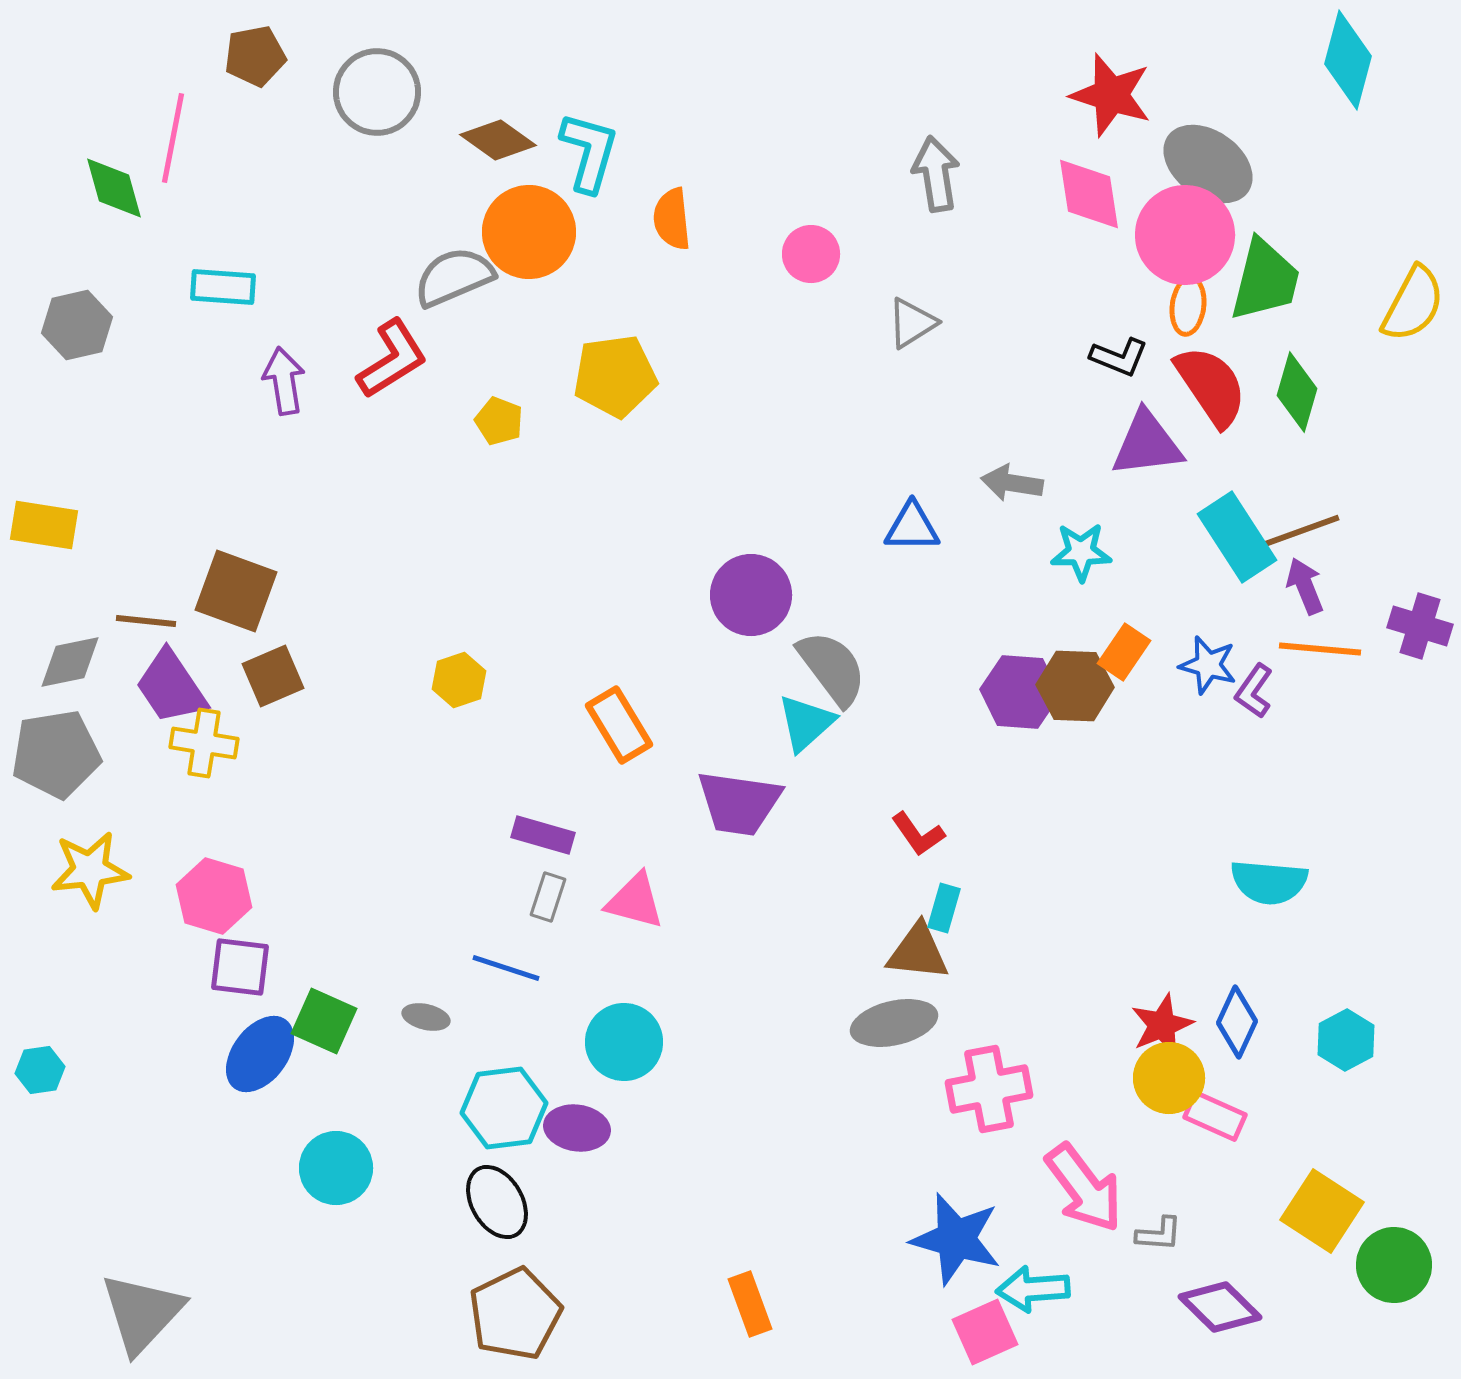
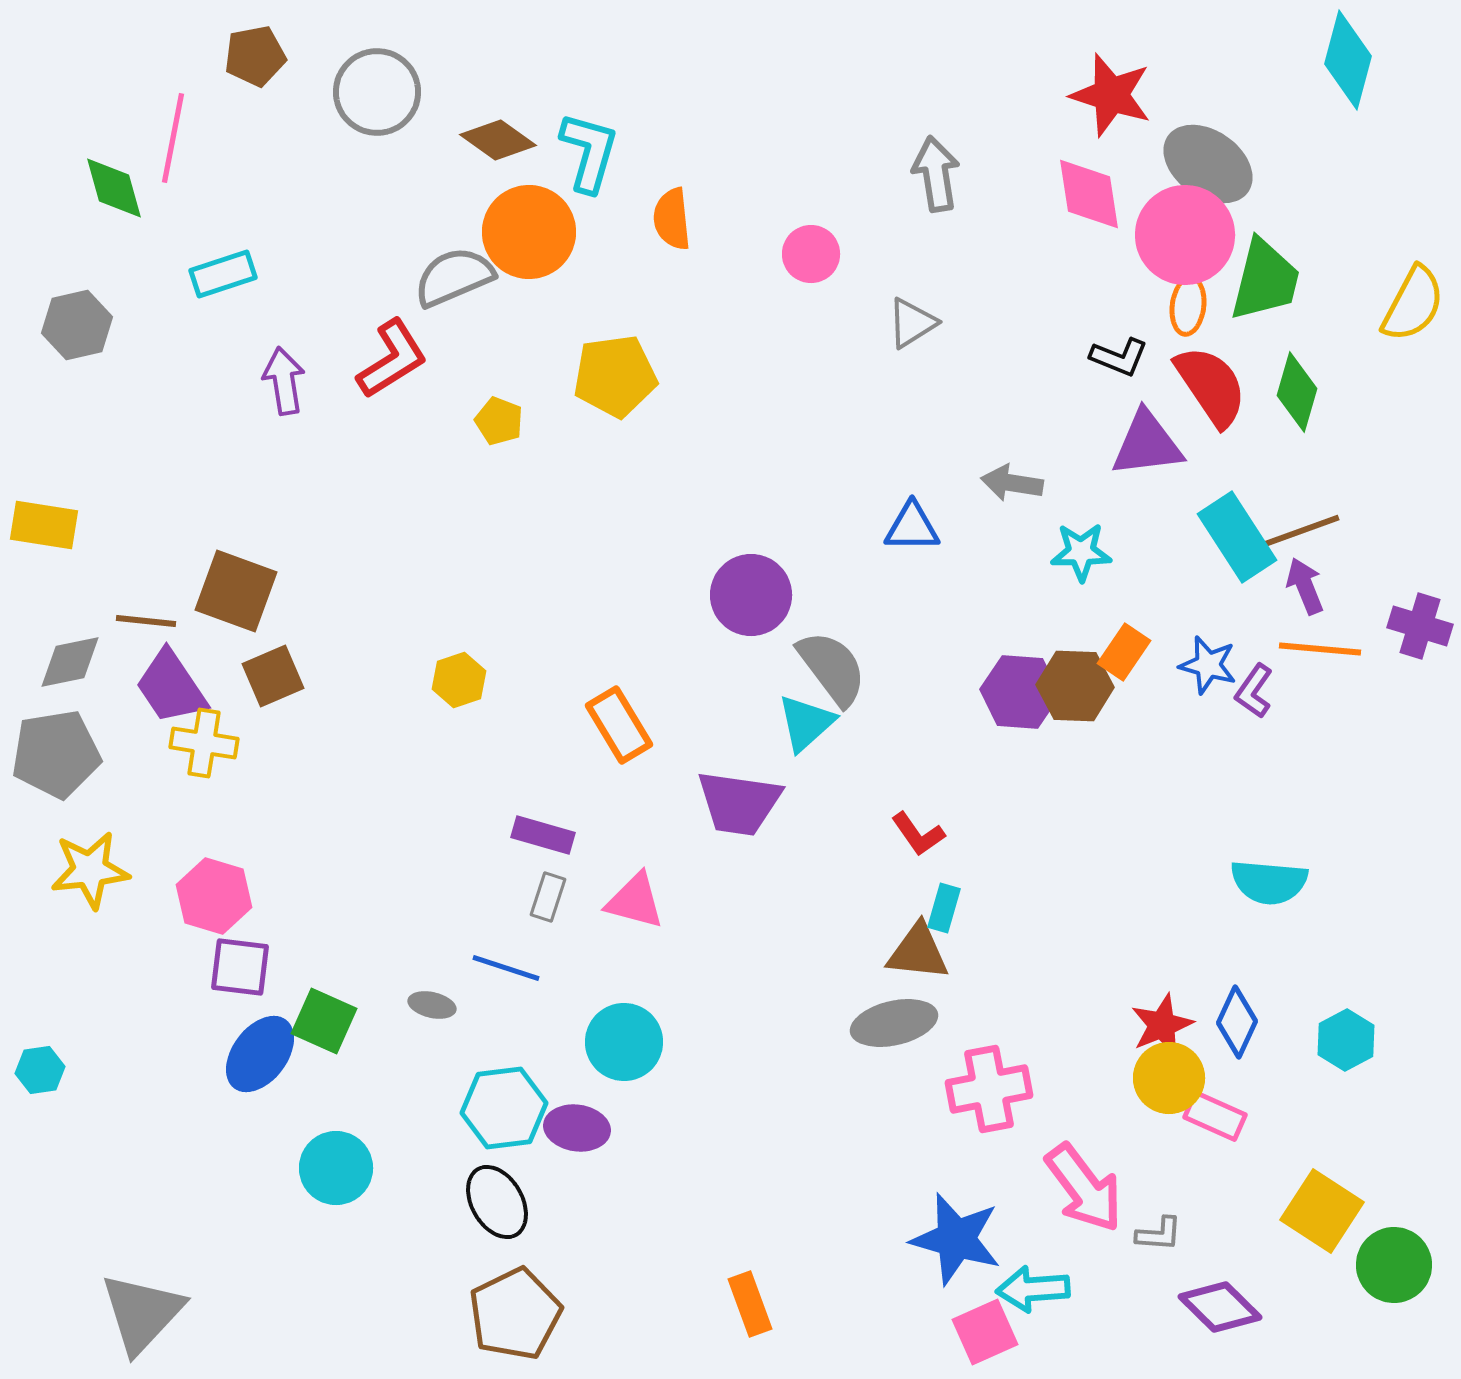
cyan rectangle at (223, 287): moved 13 px up; rotated 22 degrees counterclockwise
gray ellipse at (426, 1017): moved 6 px right, 12 px up
